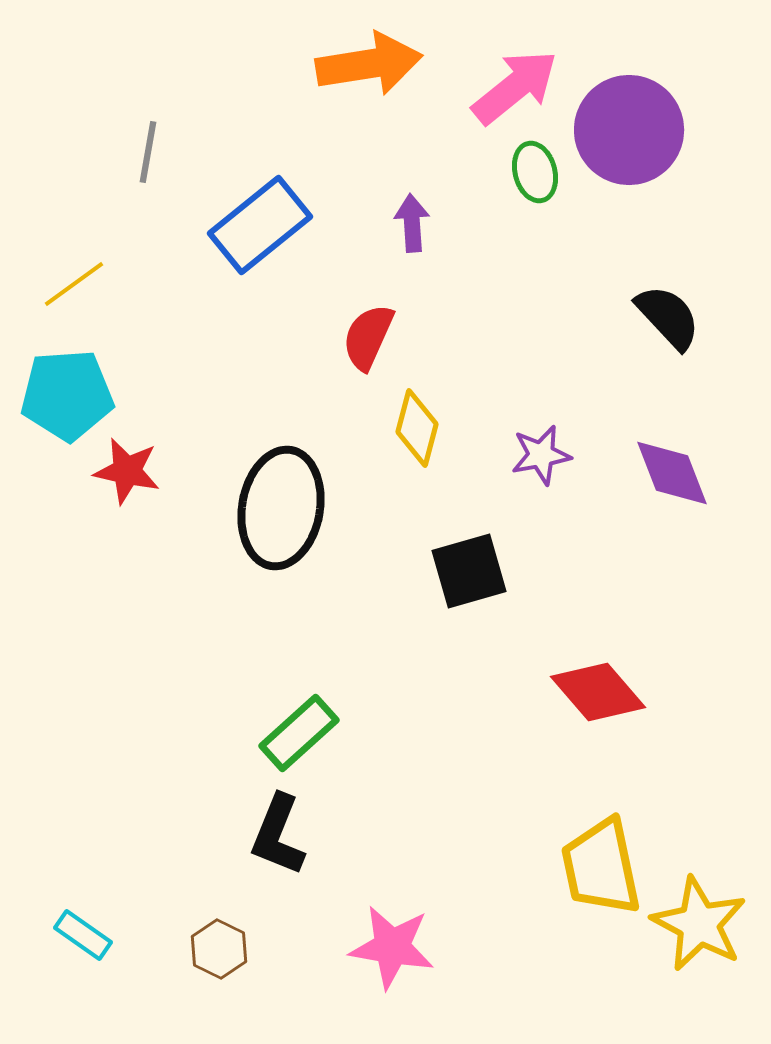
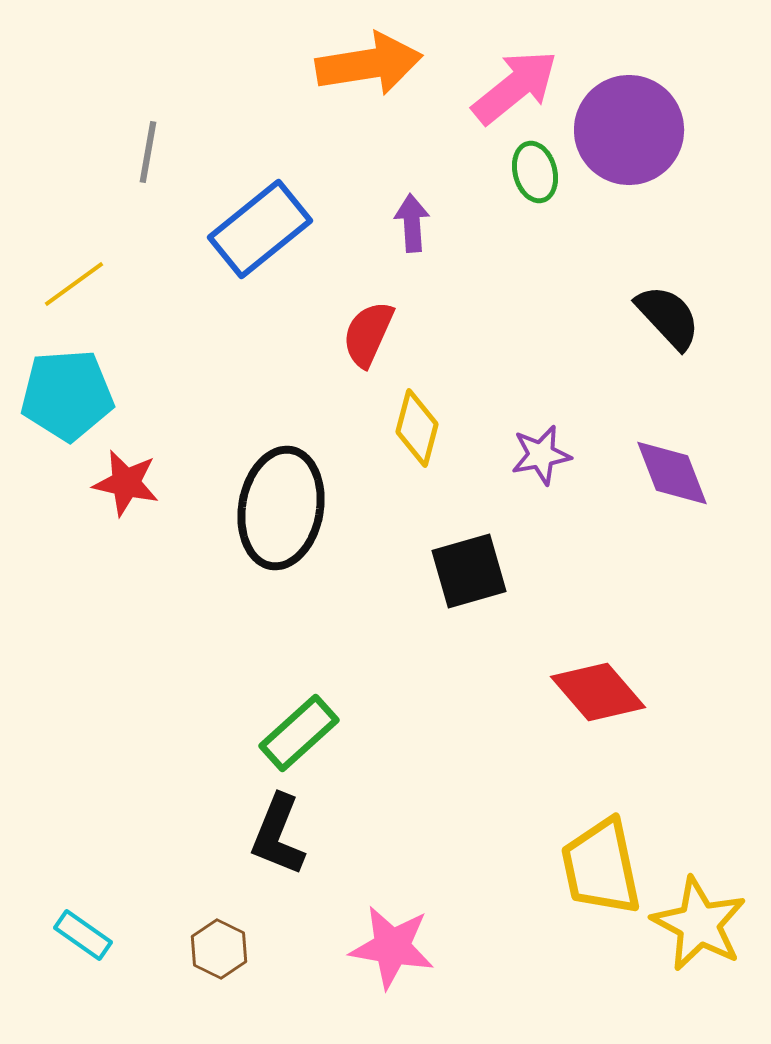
blue rectangle: moved 4 px down
red semicircle: moved 3 px up
red star: moved 1 px left, 12 px down
